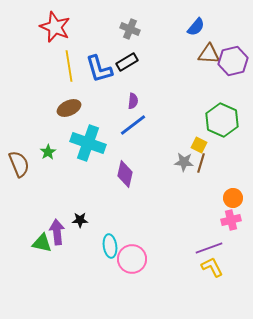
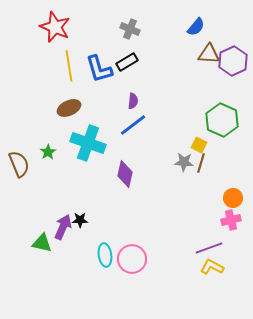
purple hexagon: rotated 12 degrees counterclockwise
purple arrow: moved 6 px right, 5 px up; rotated 30 degrees clockwise
cyan ellipse: moved 5 px left, 9 px down
yellow L-shape: rotated 35 degrees counterclockwise
